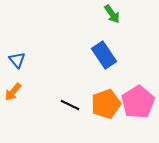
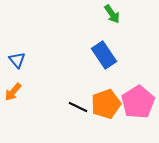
black line: moved 8 px right, 2 px down
